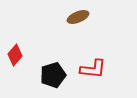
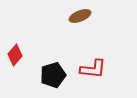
brown ellipse: moved 2 px right, 1 px up
